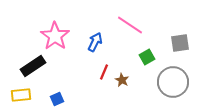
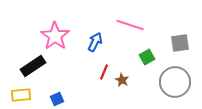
pink line: rotated 16 degrees counterclockwise
gray circle: moved 2 px right
